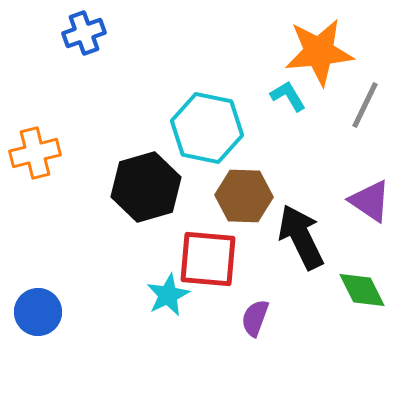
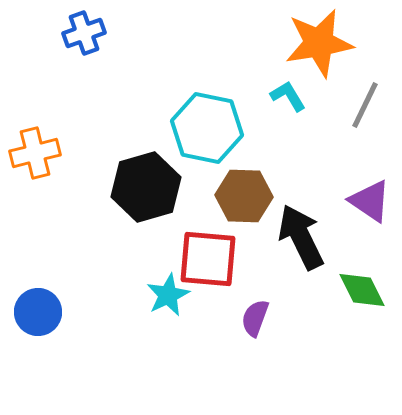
orange star: moved 9 px up; rotated 4 degrees counterclockwise
